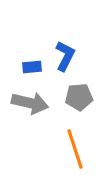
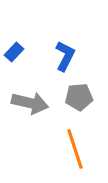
blue rectangle: moved 18 px left, 15 px up; rotated 42 degrees counterclockwise
